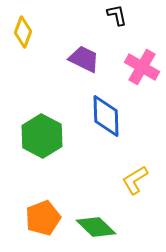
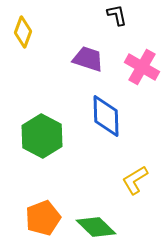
purple trapezoid: moved 4 px right; rotated 8 degrees counterclockwise
